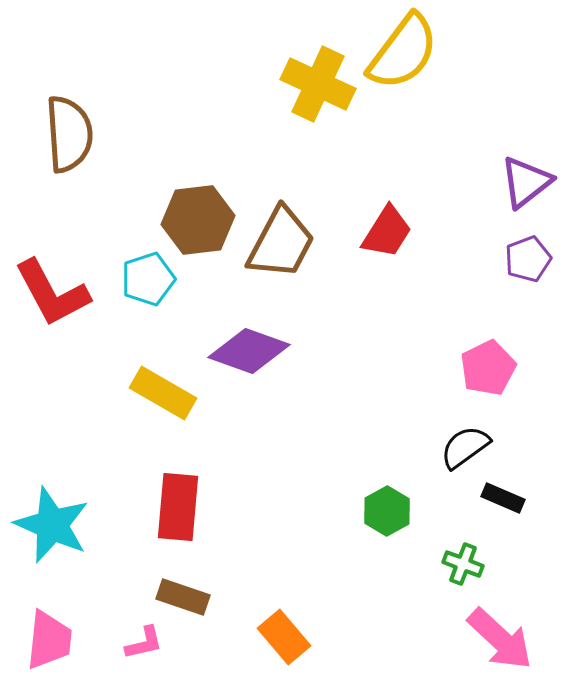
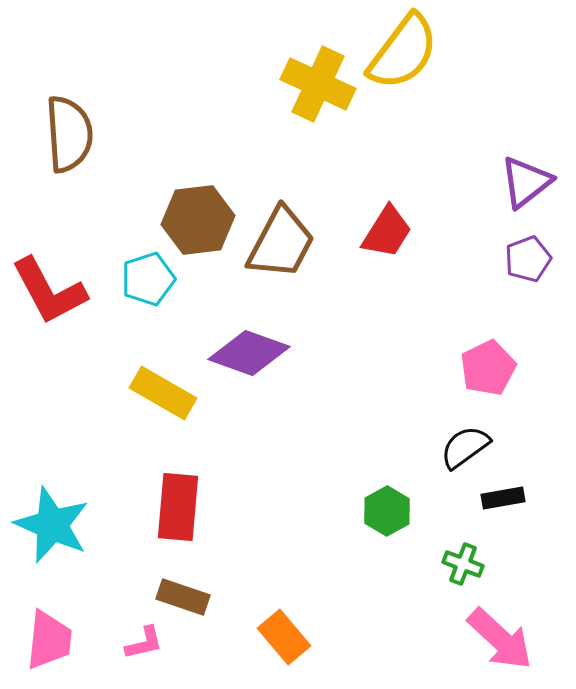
red L-shape: moved 3 px left, 2 px up
purple diamond: moved 2 px down
black rectangle: rotated 33 degrees counterclockwise
